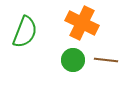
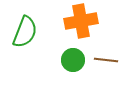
orange cross: moved 1 px left, 2 px up; rotated 36 degrees counterclockwise
